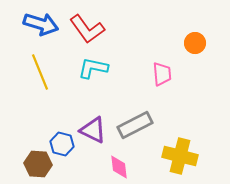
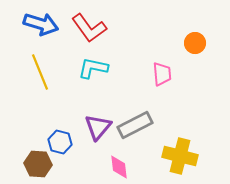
red L-shape: moved 2 px right, 1 px up
purple triangle: moved 5 px right, 3 px up; rotated 44 degrees clockwise
blue hexagon: moved 2 px left, 2 px up
